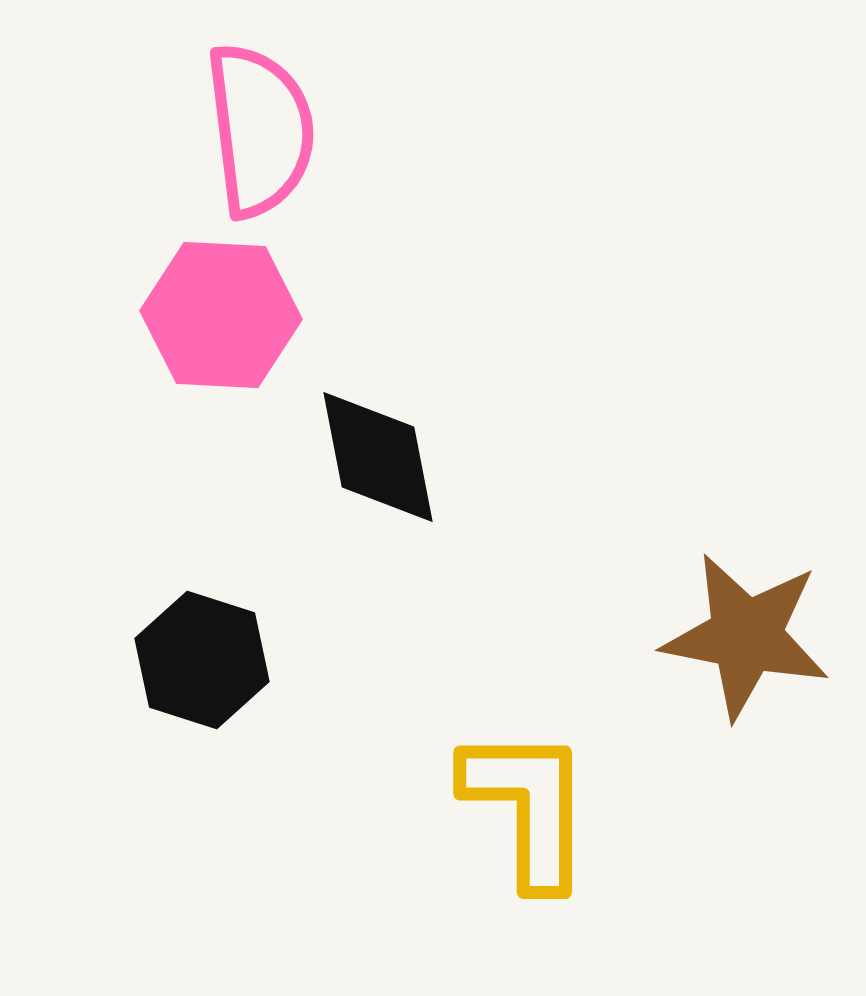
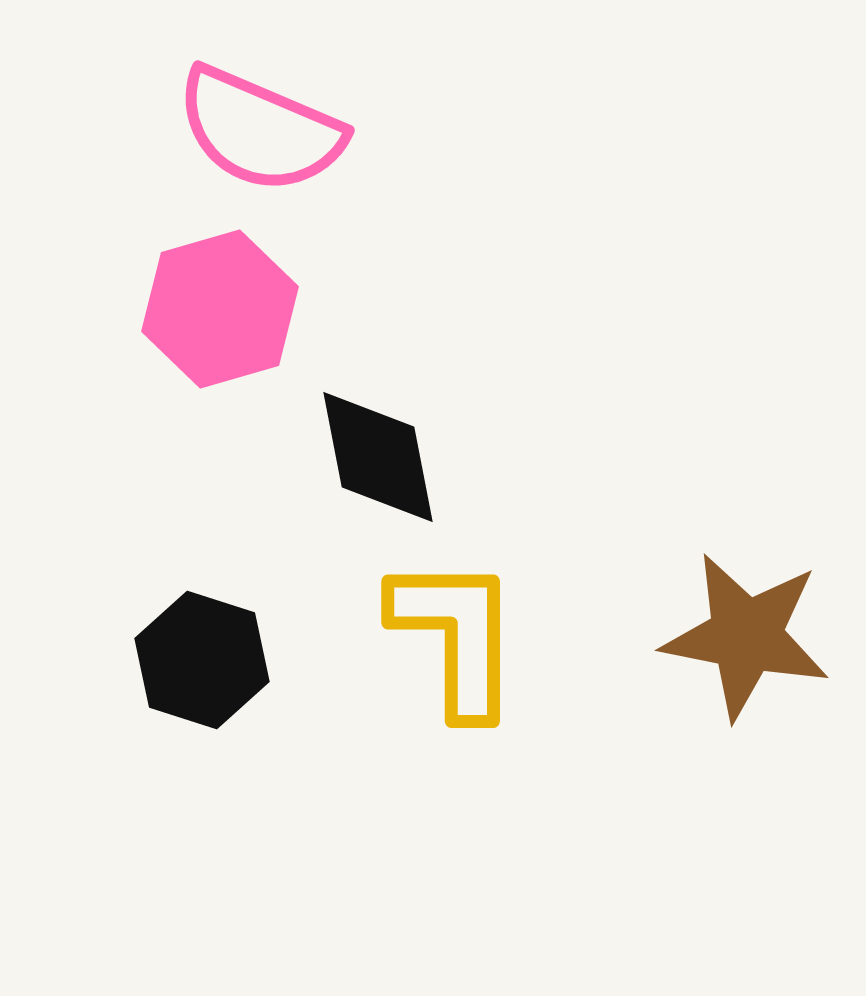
pink semicircle: rotated 120 degrees clockwise
pink hexagon: moved 1 px left, 6 px up; rotated 19 degrees counterclockwise
yellow L-shape: moved 72 px left, 171 px up
